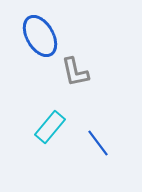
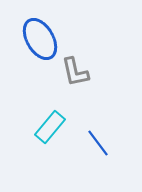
blue ellipse: moved 3 px down
